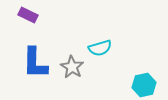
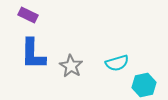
cyan semicircle: moved 17 px right, 15 px down
blue L-shape: moved 2 px left, 9 px up
gray star: moved 1 px left, 1 px up
